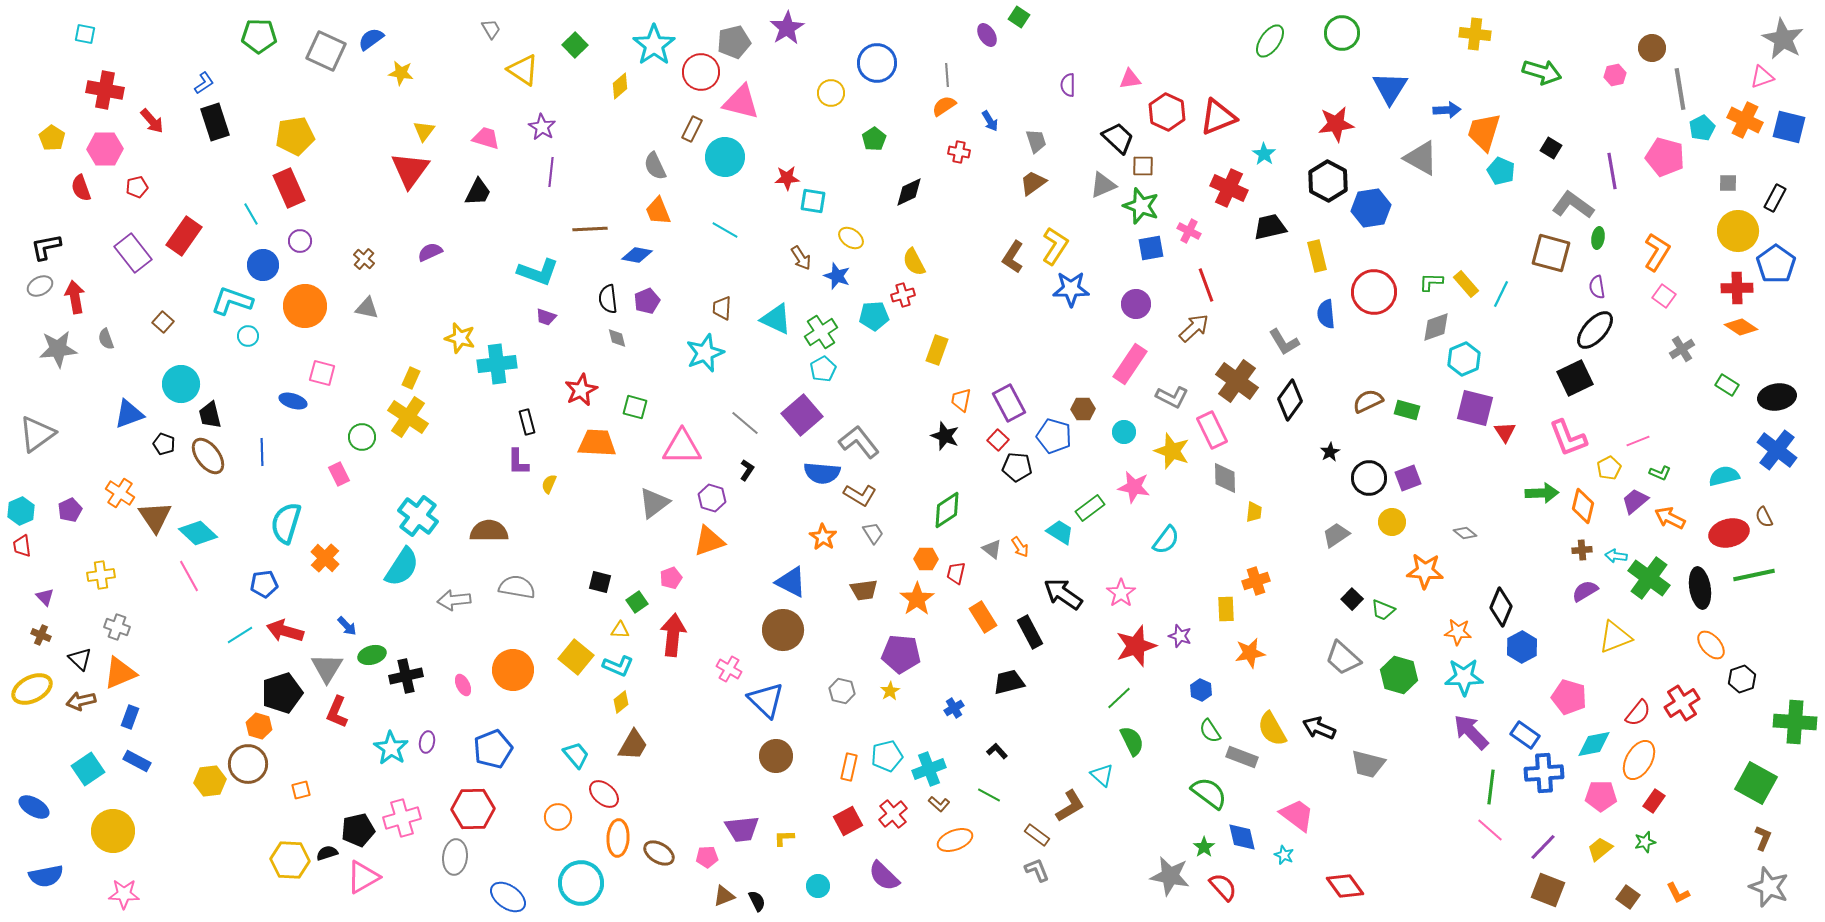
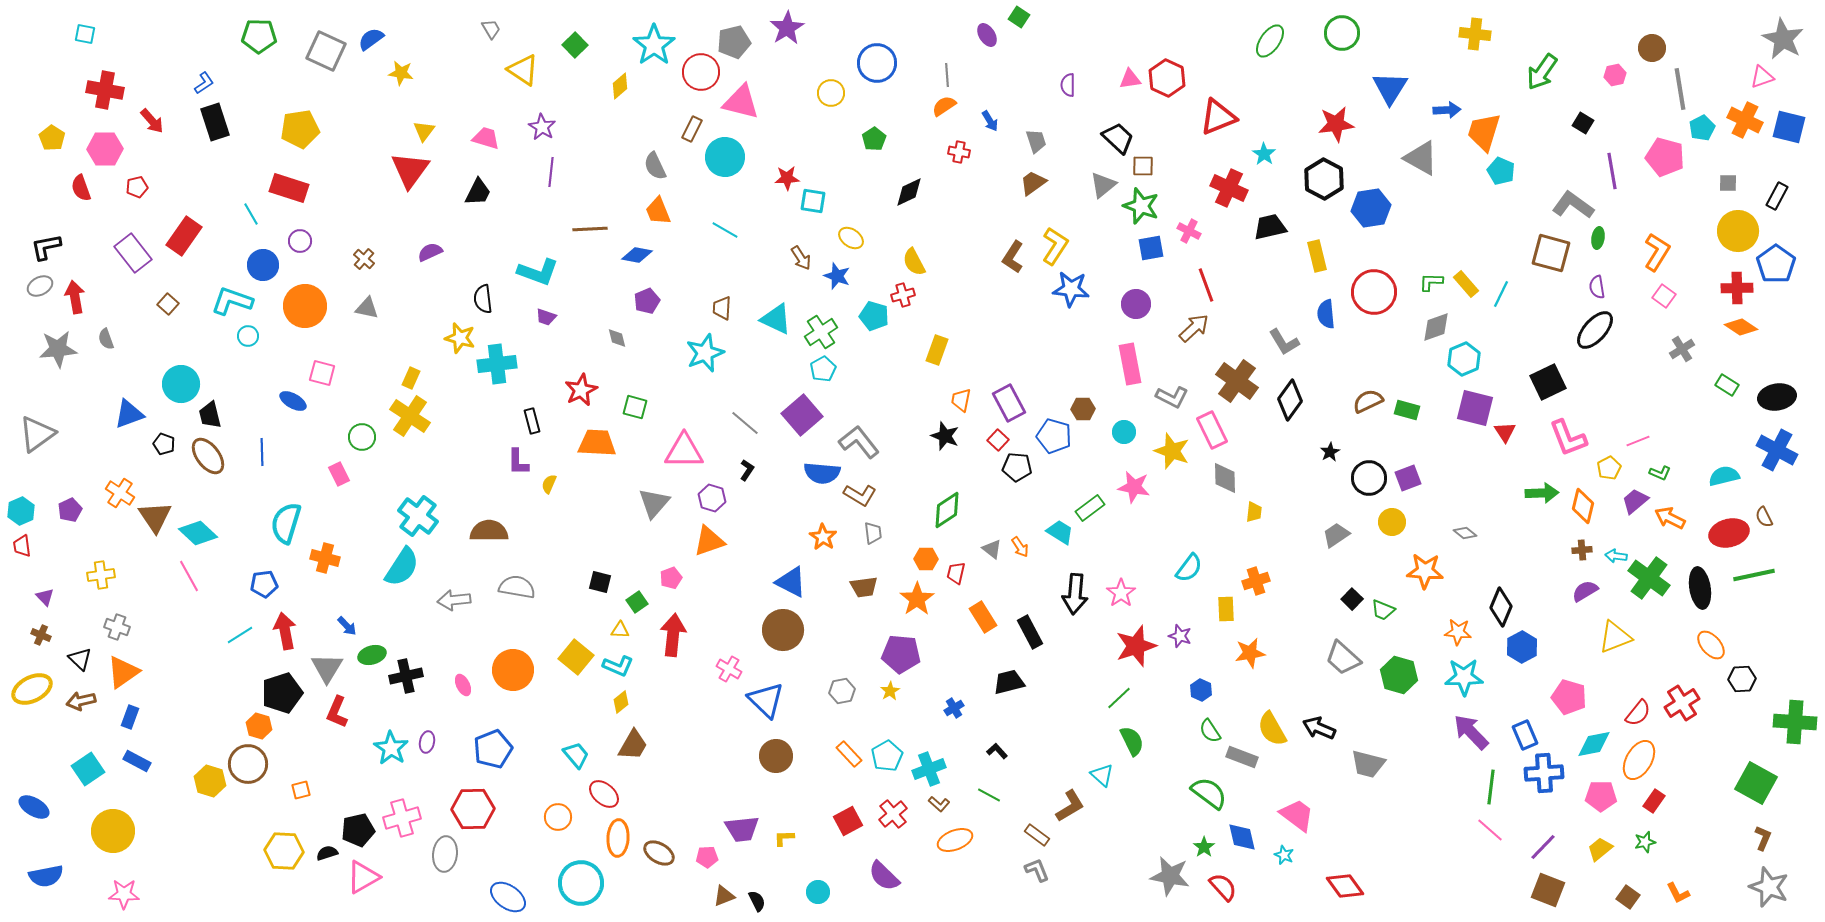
green arrow at (1542, 72): rotated 108 degrees clockwise
red hexagon at (1167, 112): moved 34 px up
yellow pentagon at (295, 136): moved 5 px right, 7 px up
black square at (1551, 148): moved 32 px right, 25 px up
black hexagon at (1328, 181): moved 4 px left, 2 px up
gray triangle at (1103, 185): rotated 16 degrees counterclockwise
red rectangle at (289, 188): rotated 48 degrees counterclockwise
black rectangle at (1775, 198): moved 2 px right, 2 px up
blue star at (1071, 289): rotated 6 degrees clockwise
black semicircle at (608, 299): moved 125 px left
cyan pentagon at (874, 316): rotated 20 degrees clockwise
brown square at (163, 322): moved 5 px right, 18 px up
pink rectangle at (1130, 364): rotated 45 degrees counterclockwise
black square at (1575, 378): moved 27 px left, 4 px down
blue ellipse at (293, 401): rotated 12 degrees clockwise
yellow cross at (408, 417): moved 2 px right, 1 px up
black rectangle at (527, 422): moved 5 px right, 1 px up
pink triangle at (682, 447): moved 2 px right, 4 px down
blue cross at (1777, 450): rotated 9 degrees counterclockwise
gray triangle at (654, 503): rotated 12 degrees counterclockwise
gray trapezoid at (873, 533): rotated 25 degrees clockwise
cyan semicircle at (1166, 540): moved 23 px right, 28 px down
orange cross at (325, 558): rotated 28 degrees counterclockwise
brown trapezoid at (864, 590): moved 3 px up
black arrow at (1063, 594): moved 12 px right; rotated 120 degrees counterclockwise
red arrow at (285, 631): rotated 63 degrees clockwise
orange triangle at (120, 673): moved 3 px right, 1 px up; rotated 12 degrees counterclockwise
black hexagon at (1742, 679): rotated 16 degrees clockwise
gray hexagon at (842, 691): rotated 25 degrees counterclockwise
blue rectangle at (1525, 735): rotated 32 degrees clockwise
cyan pentagon at (887, 756): rotated 16 degrees counterclockwise
orange rectangle at (849, 767): moved 13 px up; rotated 56 degrees counterclockwise
yellow hexagon at (210, 781): rotated 24 degrees clockwise
gray ellipse at (455, 857): moved 10 px left, 3 px up
yellow hexagon at (290, 860): moved 6 px left, 9 px up
cyan circle at (818, 886): moved 6 px down
